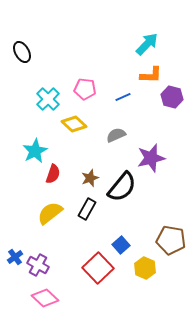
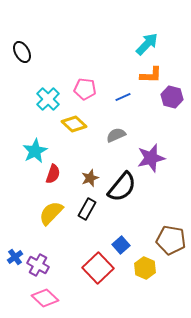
yellow semicircle: moved 1 px right; rotated 8 degrees counterclockwise
